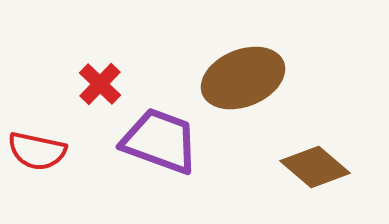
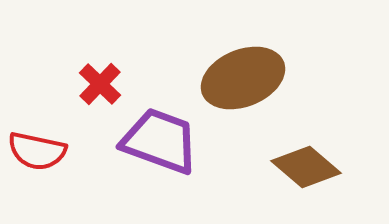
brown diamond: moved 9 px left
